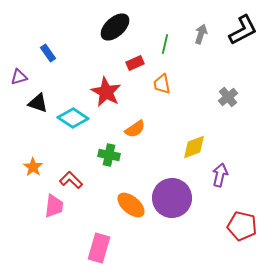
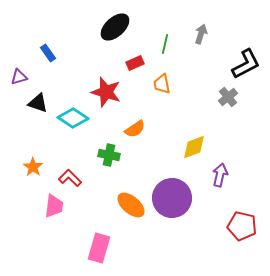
black L-shape: moved 3 px right, 34 px down
red star: rotated 12 degrees counterclockwise
red L-shape: moved 1 px left, 2 px up
